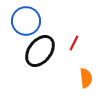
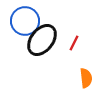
blue circle: moved 1 px left
black ellipse: moved 2 px right, 11 px up
